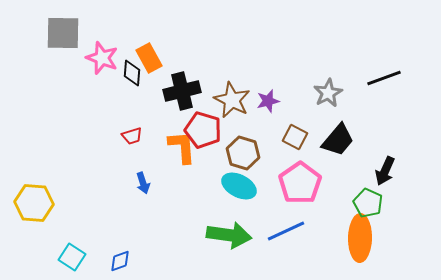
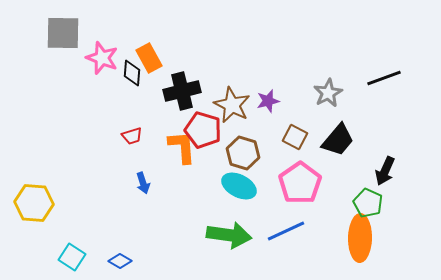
brown star: moved 5 px down
blue diamond: rotated 50 degrees clockwise
